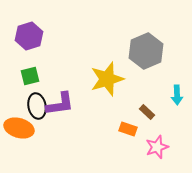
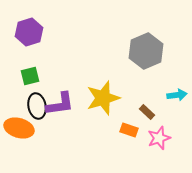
purple hexagon: moved 4 px up
yellow star: moved 4 px left, 19 px down
cyan arrow: rotated 96 degrees counterclockwise
orange rectangle: moved 1 px right, 1 px down
pink star: moved 2 px right, 9 px up
